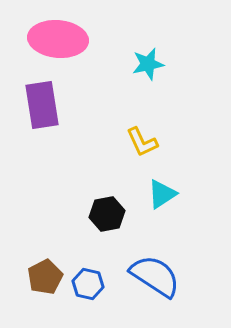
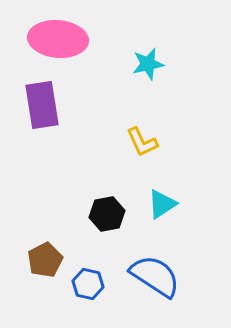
cyan triangle: moved 10 px down
brown pentagon: moved 17 px up
